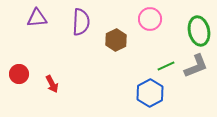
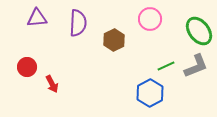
purple semicircle: moved 3 px left, 1 px down
green ellipse: rotated 24 degrees counterclockwise
brown hexagon: moved 2 px left
red circle: moved 8 px right, 7 px up
